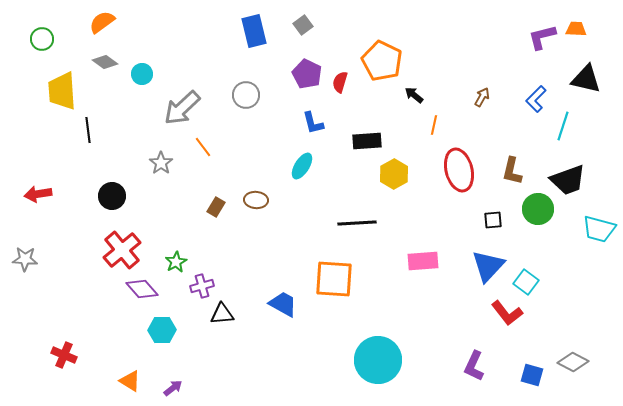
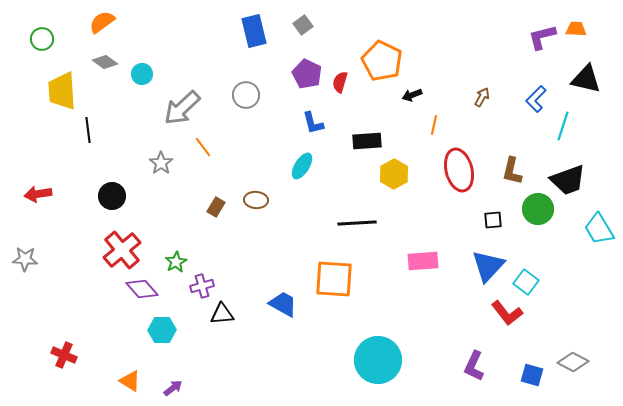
black arrow at (414, 95): moved 2 px left; rotated 60 degrees counterclockwise
cyan trapezoid at (599, 229): rotated 44 degrees clockwise
